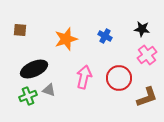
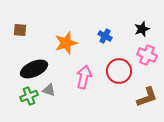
black star: rotated 28 degrees counterclockwise
orange star: moved 4 px down
pink cross: rotated 30 degrees counterclockwise
red circle: moved 7 px up
green cross: moved 1 px right
